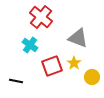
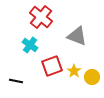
gray triangle: moved 1 px left, 2 px up
yellow star: moved 8 px down
